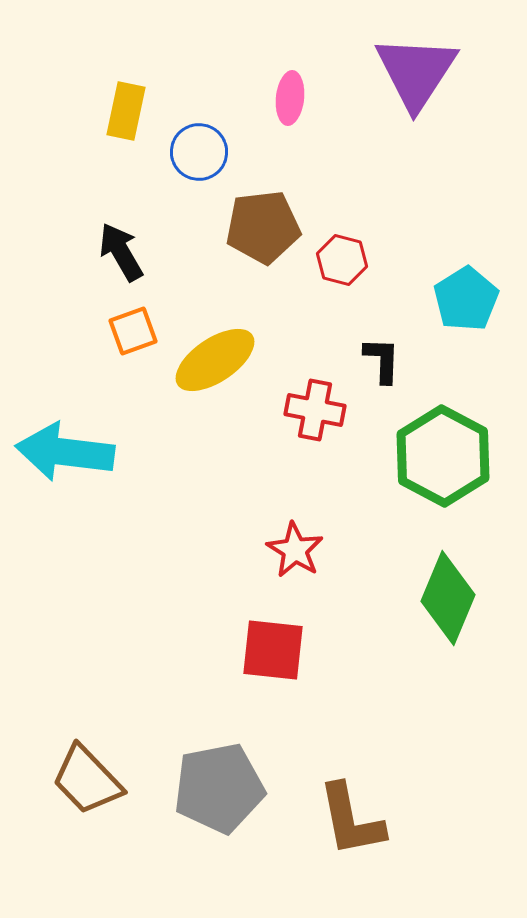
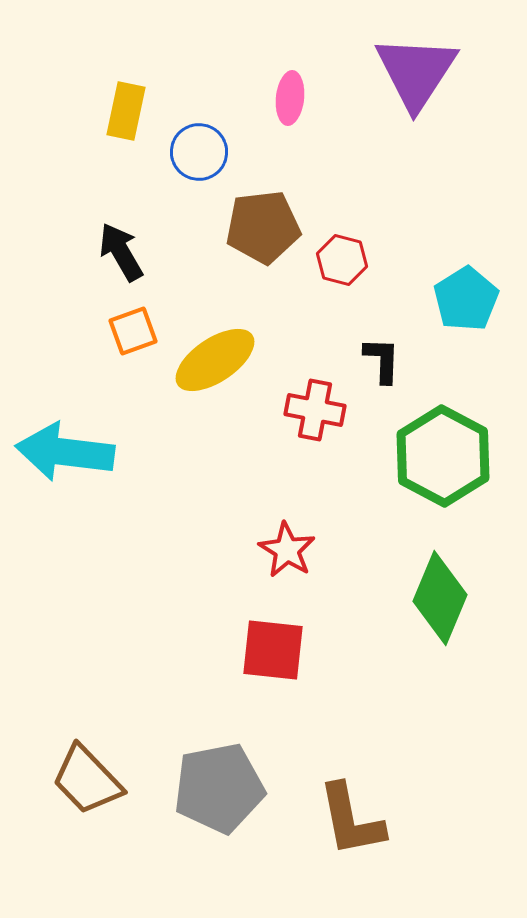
red star: moved 8 px left
green diamond: moved 8 px left
